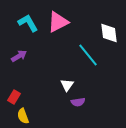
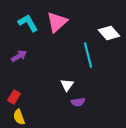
pink triangle: moved 1 px left; rotated 15 degrees counterclockwise
white diamond: rotated 35 degrees counterclockwise
cyan line: rotated 25 degrees clockwise
yellow semicircle: moved 4 px left, 1 px down
